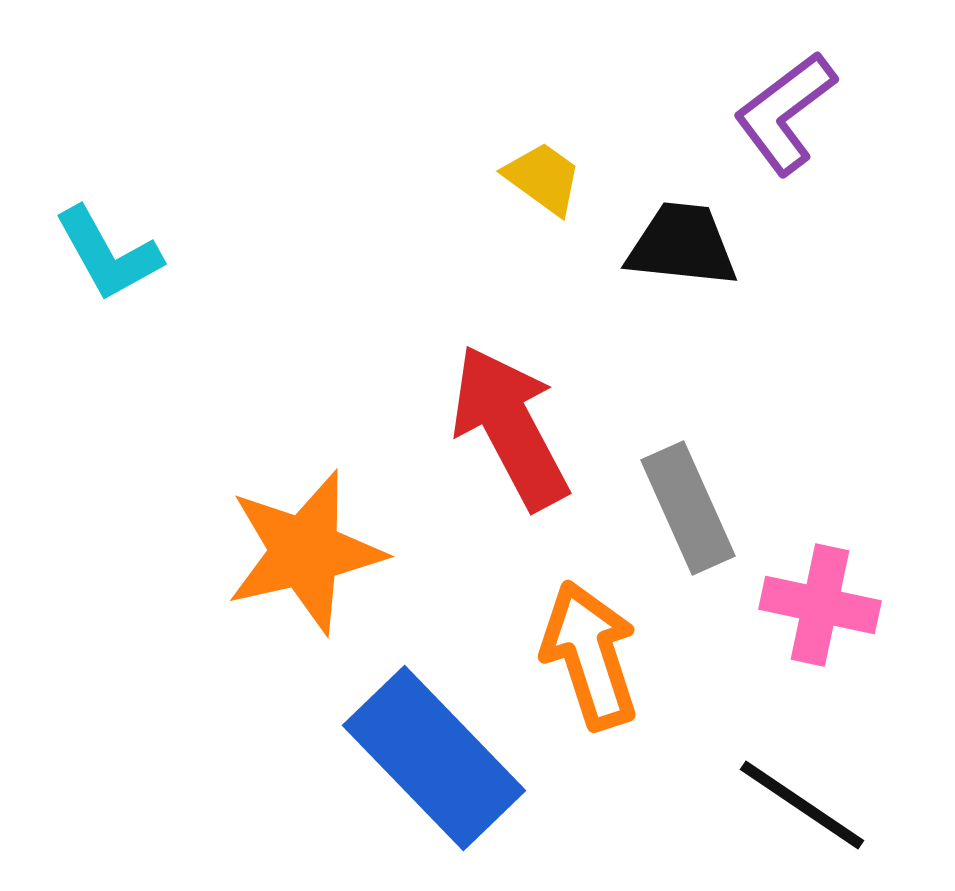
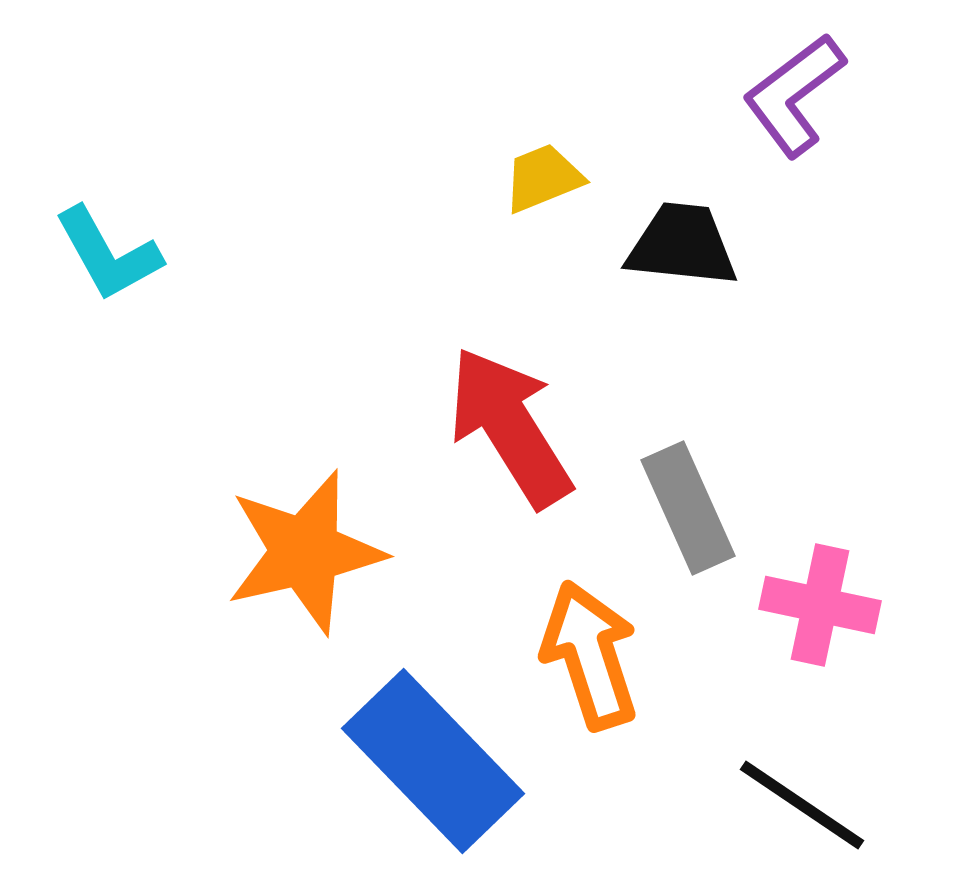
purple L-shape: moved 9 px right, 18 px up
yellow trapezoid: rotated 58 degrees counterclockwise
red arrow: rotated 4 degrees counterclockwise
blue rectangle: moved 1 px left, 3 px down
